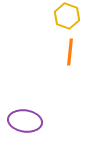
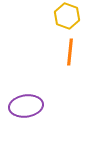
purple ellipse: moved 1 px right, 15 px up; rotated 16 degrees counterclockwise
